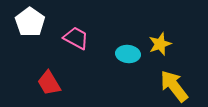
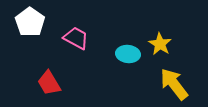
yellow star: rotated 20 degrees counterclockwise
yellow arrow: moved 2 px up
